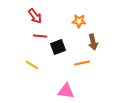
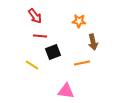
black square: moved 5 px left, 5 px down
